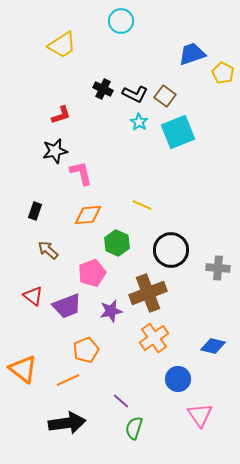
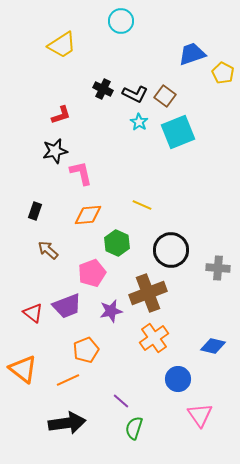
red triangle: moved 17 px down
